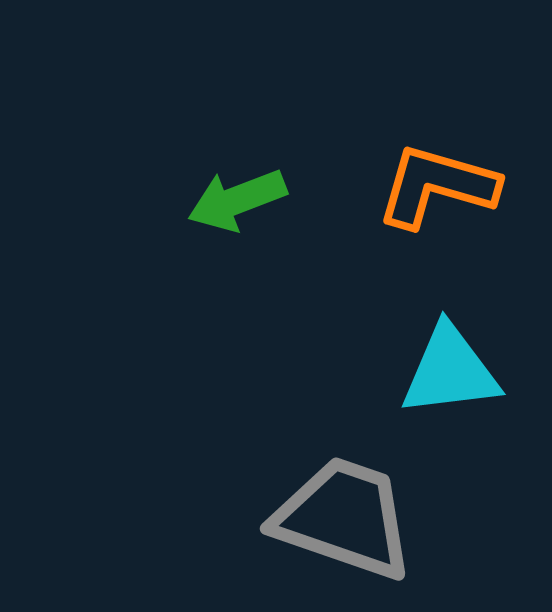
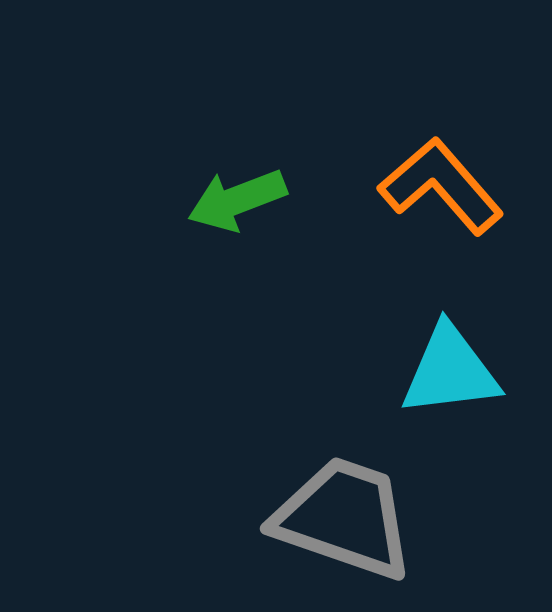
orange L-shape: moved 4 px right; rotated 33 degrees clockwise
